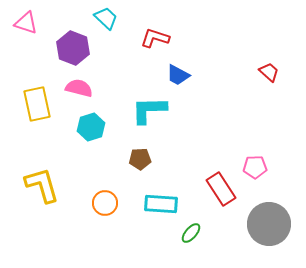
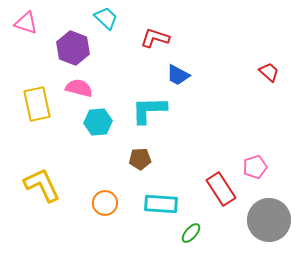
cyan hexagon: moved 7 px right, 5 px up; rotated 12 degrees clockwise
pink pentagon: rotated 15 degrees counterclockwise
yellow L-shape: rotated 9 degrees counterclockwise
gray circle: moved 4 px up
